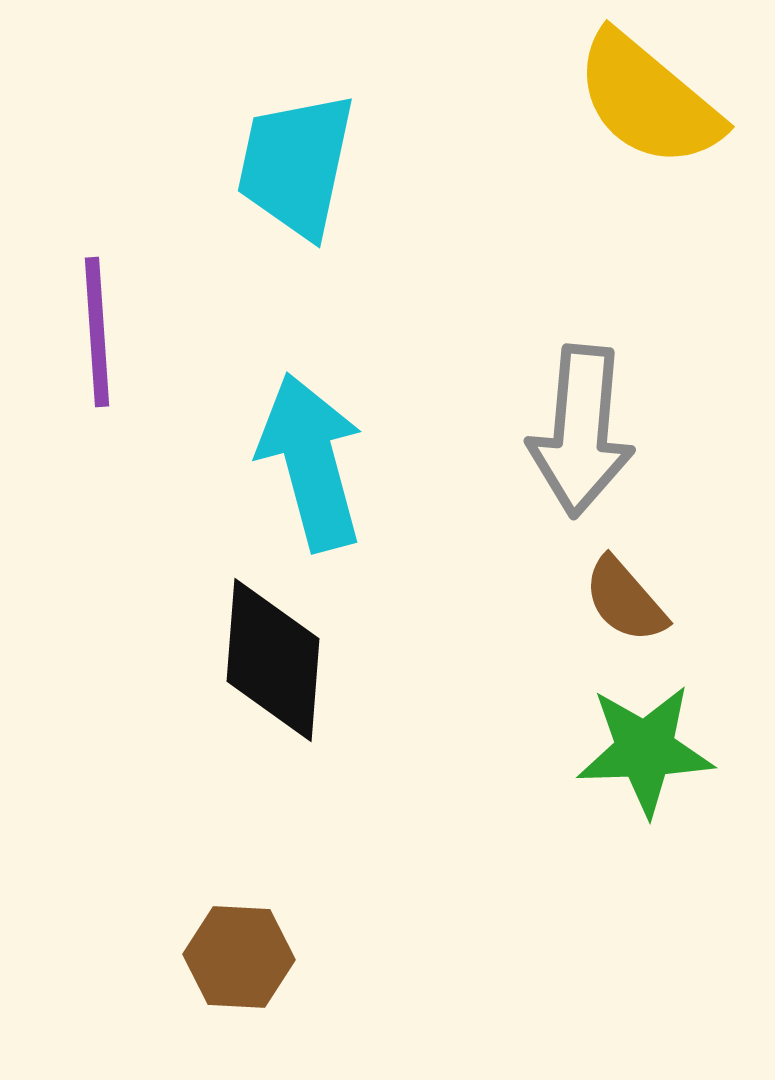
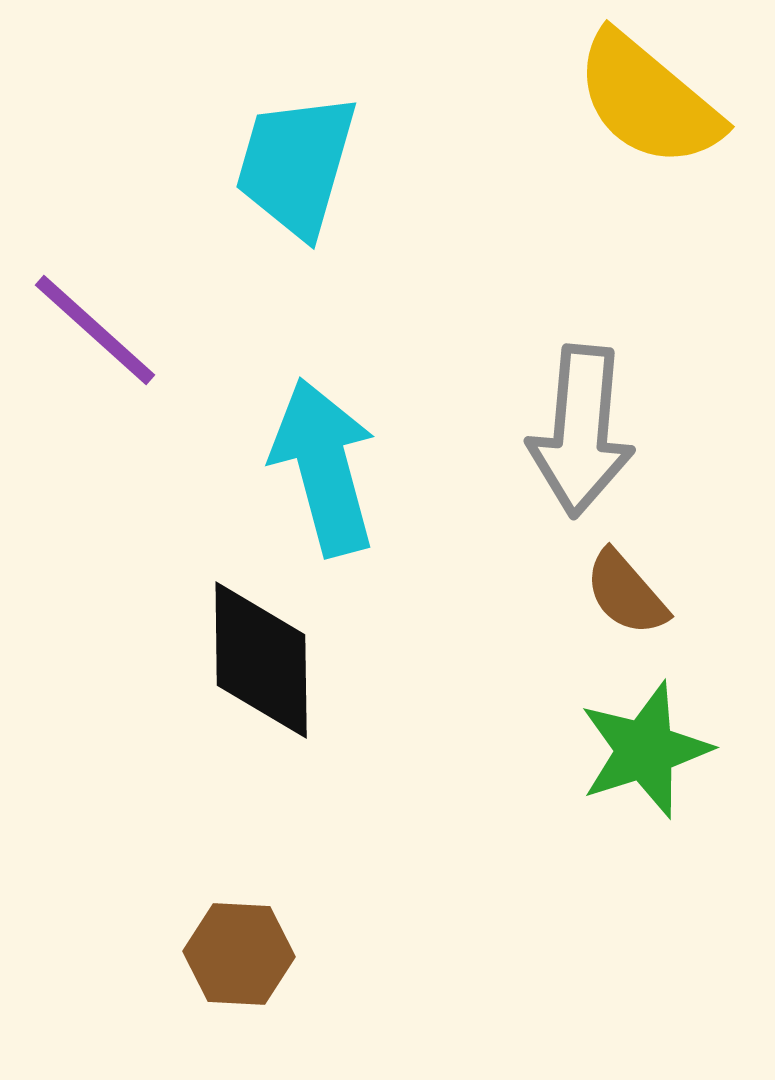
cyan trapezoid: rotated 4 degrees clockwise
purple line: moved 2 px left, 2 px up; rotated 44 degrees counterclockwise
cyan arrow: moved 13 px right, 5 px down
brown semicircle: moved 1 px right, 7 px up
black diamond: moved 12 px left; rotated 5 degrees counterclockwise
green star: rotated 16 degrees counterclockwise
brown hexagon: moved 3 px up
